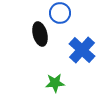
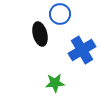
blue circle: moved 1 px down
blue cross: rotated 16 degrees clockwise
